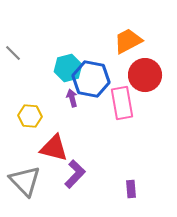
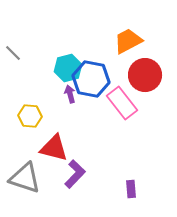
purple arrow: moved 2 px left, 4 px up
pink rectangle: rotated 28 degrees counterclockwise
gray triangle: moved 3 px up; rotated 28 degrees counterclockwise
